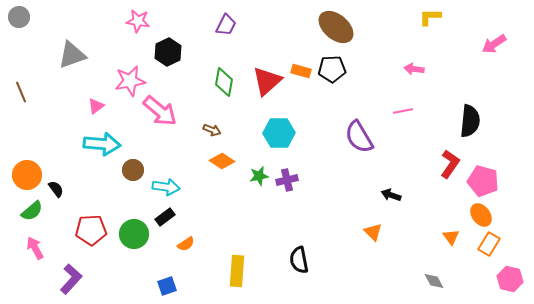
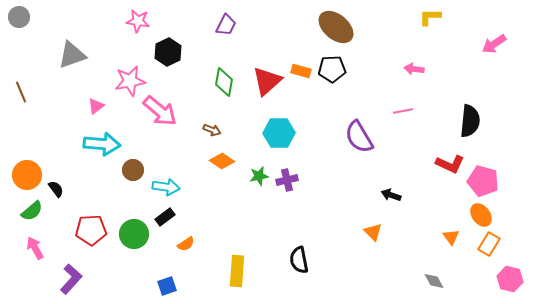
red L-shape at (450, 164): rotated 80 degrees clockwise
